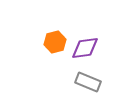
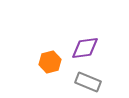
orange hexagon: moved 5 px left, 20 px down
